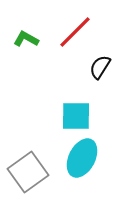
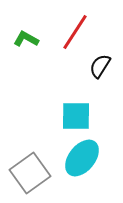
red line: rotated 12 degrees counterclockwise
black semicircle: moved 1 px up
cyan ellipse: rotated 12 degrees clockwise
gray square: moved 2 px right, 1 px down
